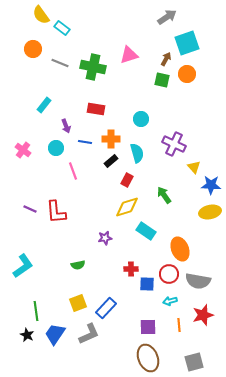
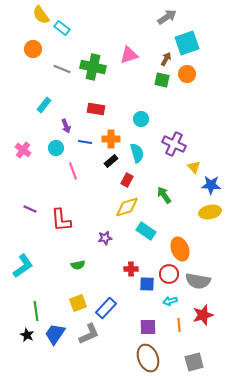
gray line at (60, 63): moved 2 px right, 6 px down
red L-shape at (56, 212): moved 5 px right, 8 px down
